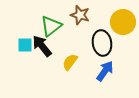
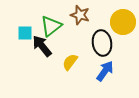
cyan square: moved 12 px up
